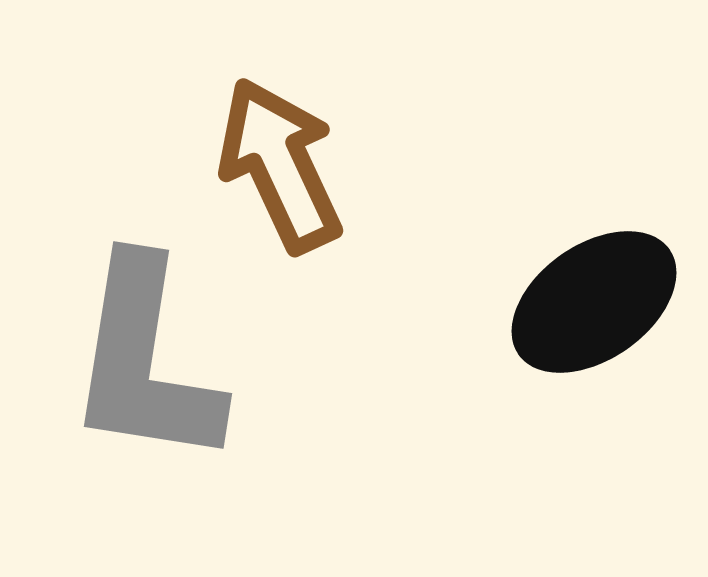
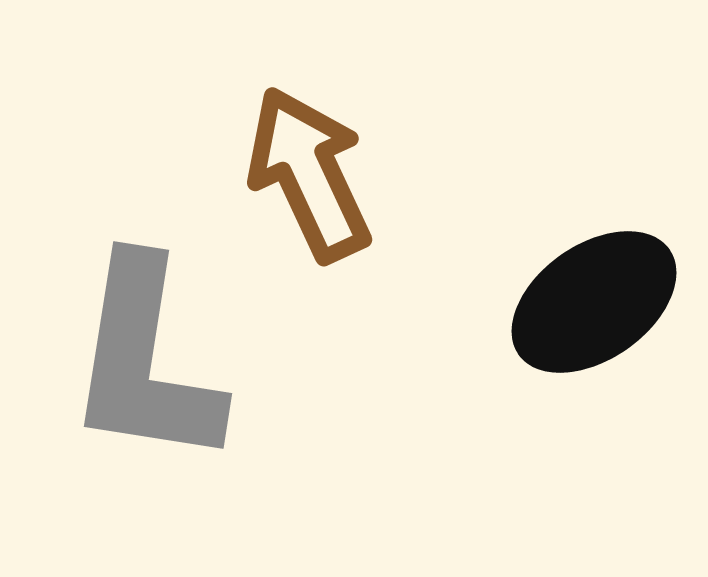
brown arrow: moved 29 px right, 9 px down
